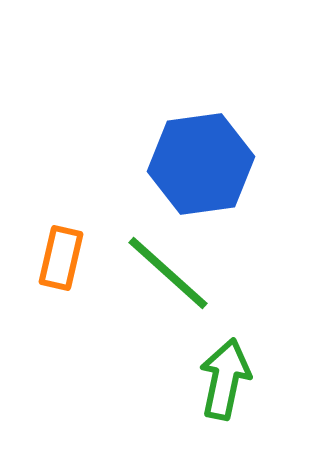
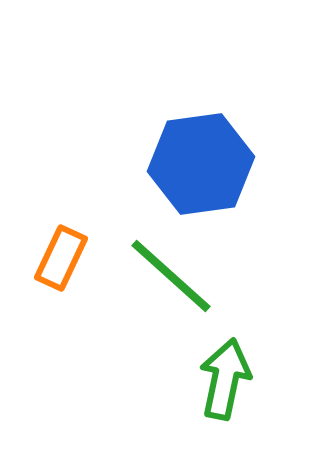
orange rectangle: rotated 12 degrees clockwise
green line: moved 3 px right, 3 px down
